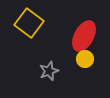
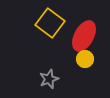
yellow square: moved 21 px right
gray star: moved 8 px down
